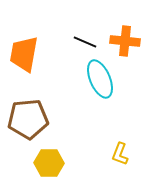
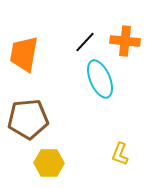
black line: rotated 70 degrees counterclockwise
